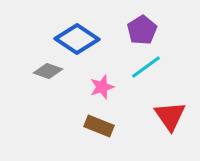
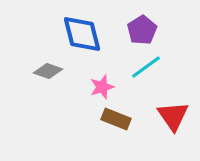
blue diamond: moved 5 px right, 5 px up; rotated 42 degrees clockwise
red triangle: moved 3 px right
brown rectangle: moved 17 px right, 7 px up
